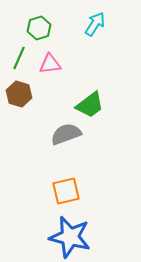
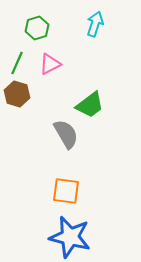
cyan arrow: rotated 15 degrees counterclockwise
green hexagon: moved 2 px left
green line: moved 2 px left, 5 px down
pink triangle: rotated 20 degrees counterclockwise
brown hexagon: moved 2 px left
gray semicircle: rotated 80 degrees clockwise
orange square: rotated 20 degrees clockwise
